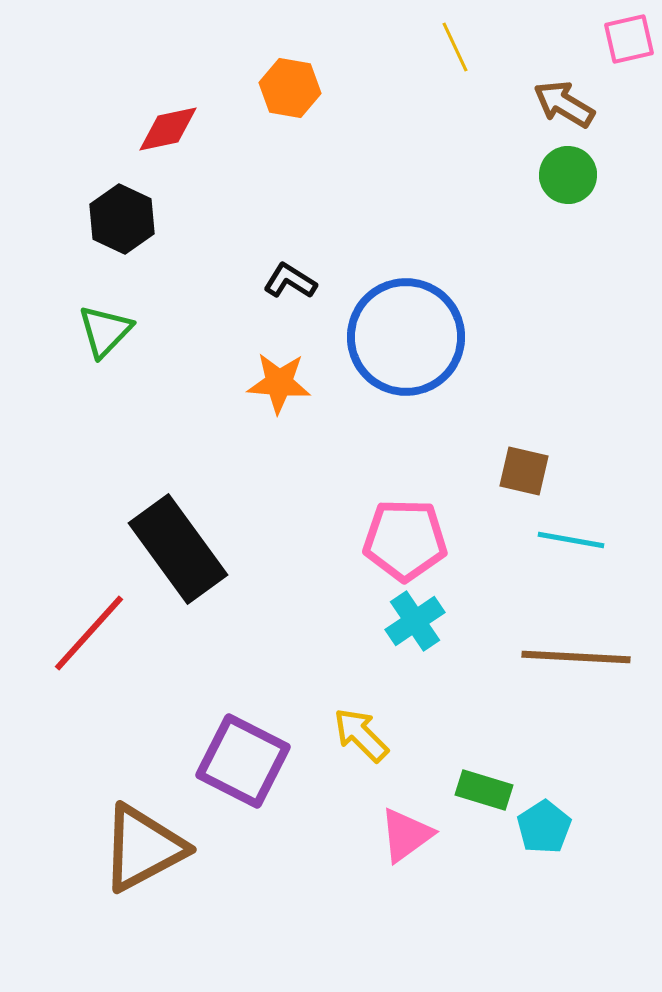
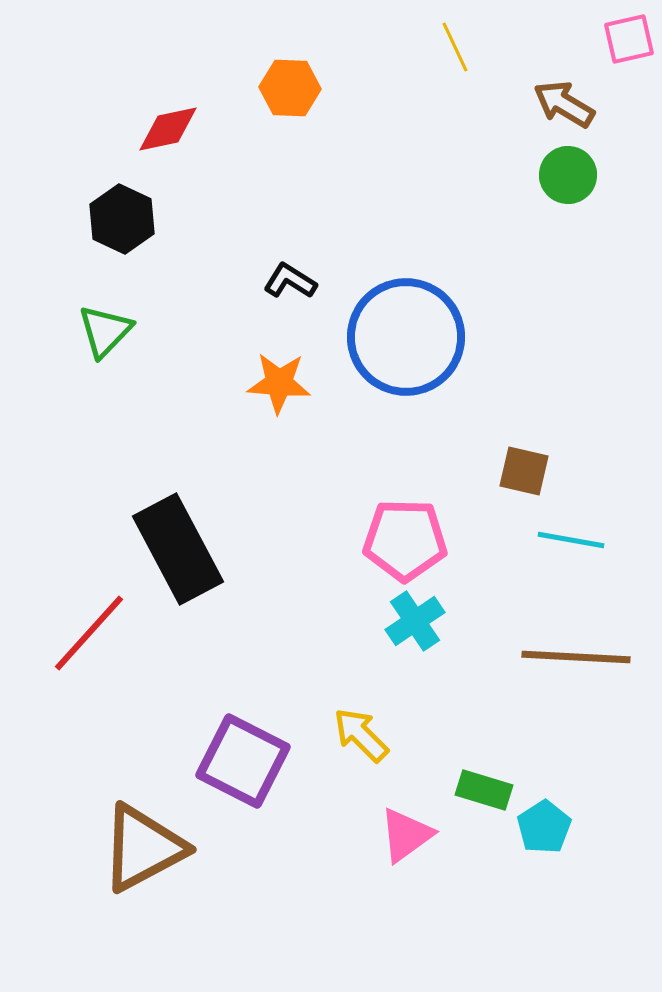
orange hexagon: rotated 8 degrees counterclockwise
black rectangle: rotated 8 degrees clockwise
